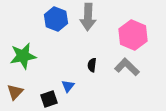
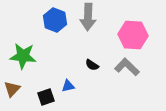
blue hexagon: moved 1 px left, 1 px down
pink hexagon: rotated 20 degrees counterclockwise
green star: rotated 16 degrees clockwise
black semicircle: rotated 64 degrees counterclockwise
blue triangle: rotated 40 degrees clockwise
brown triangle: moved 3 px left, 3 px up
black square: moved 3 px left, 2 px up
